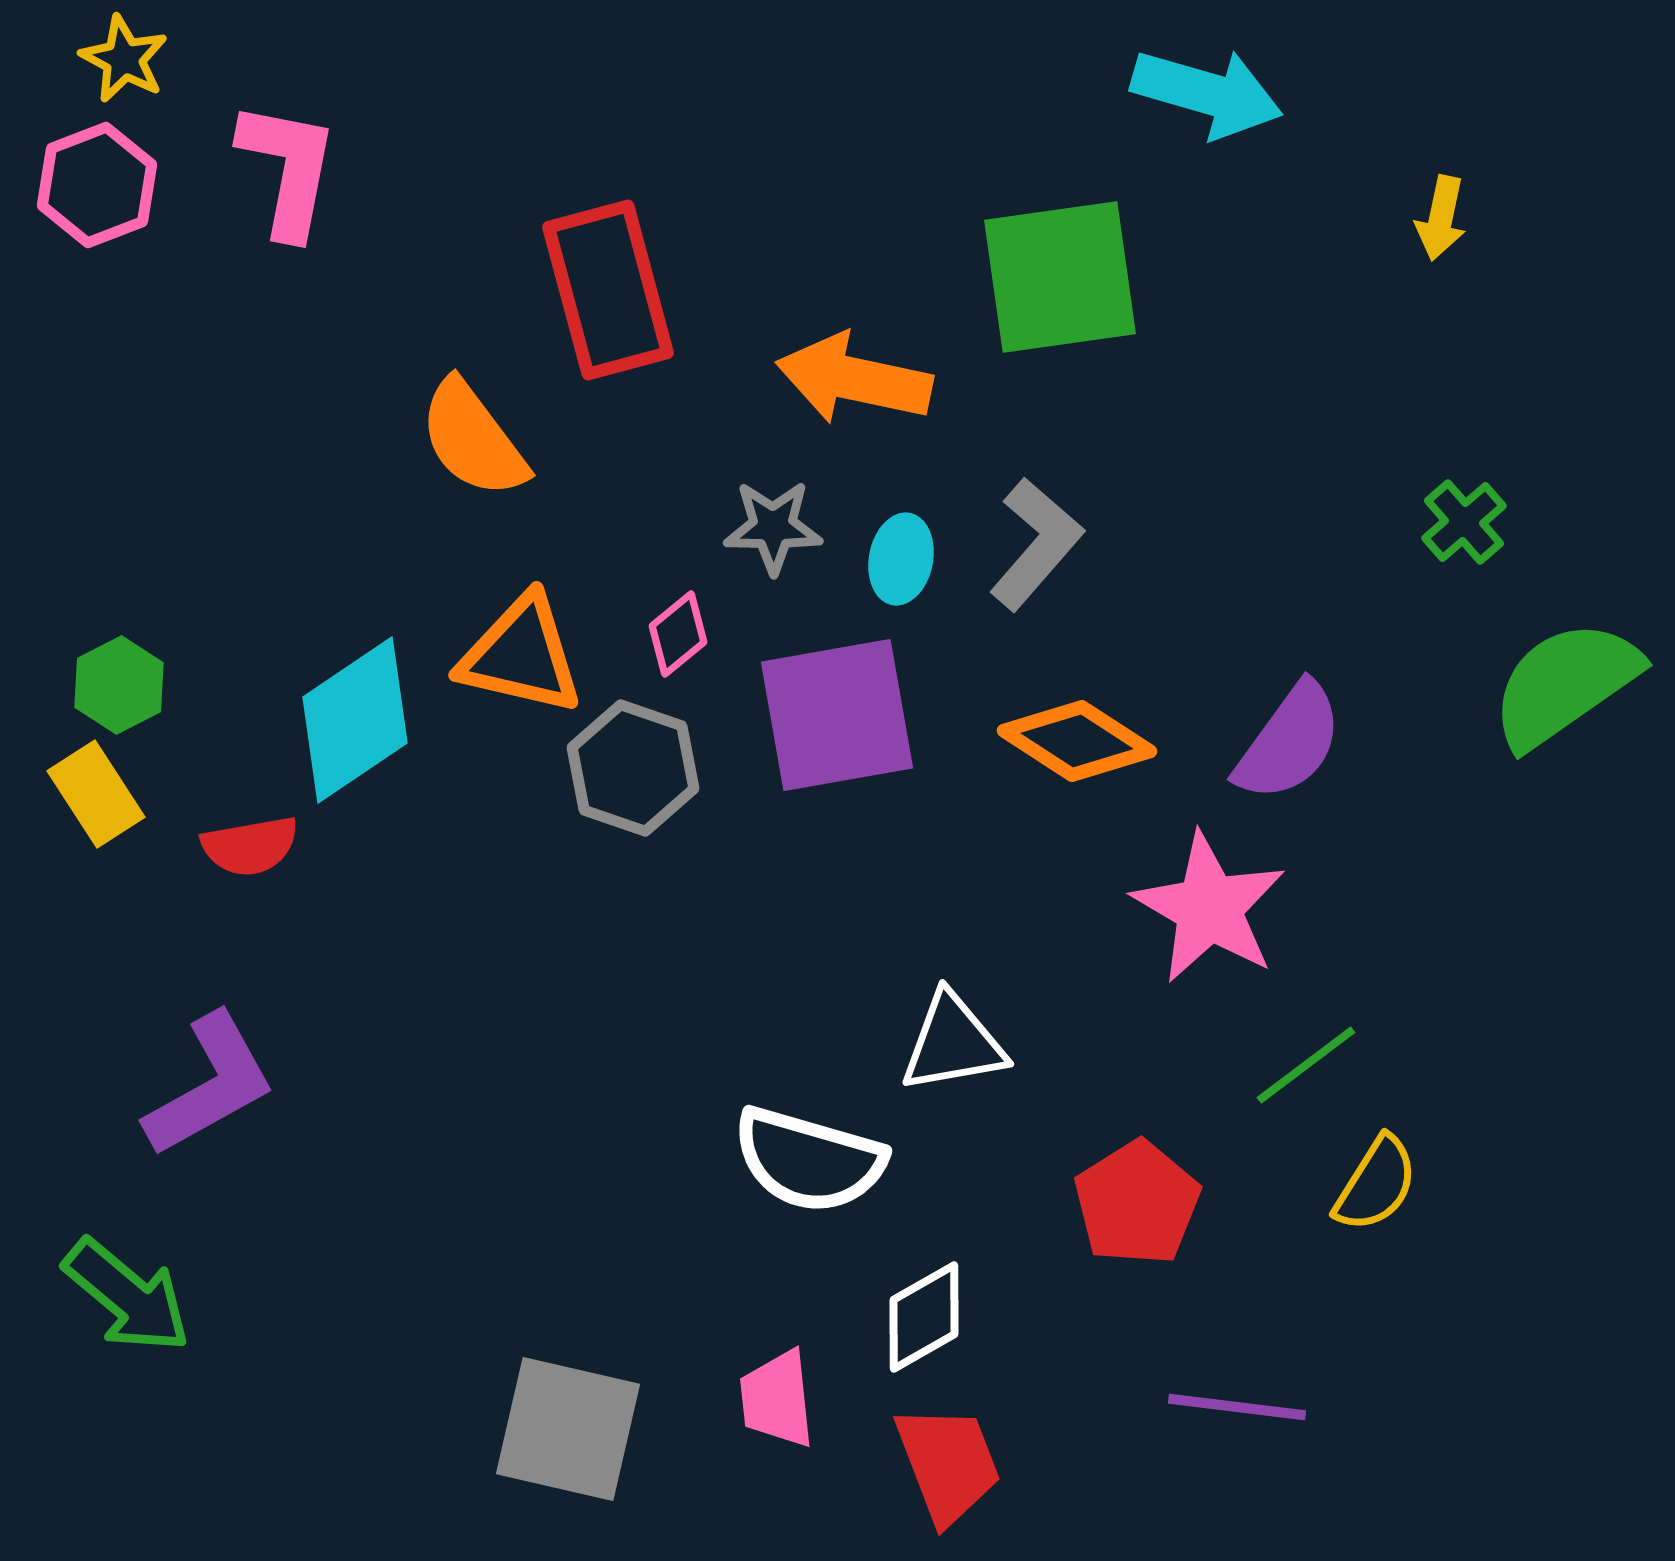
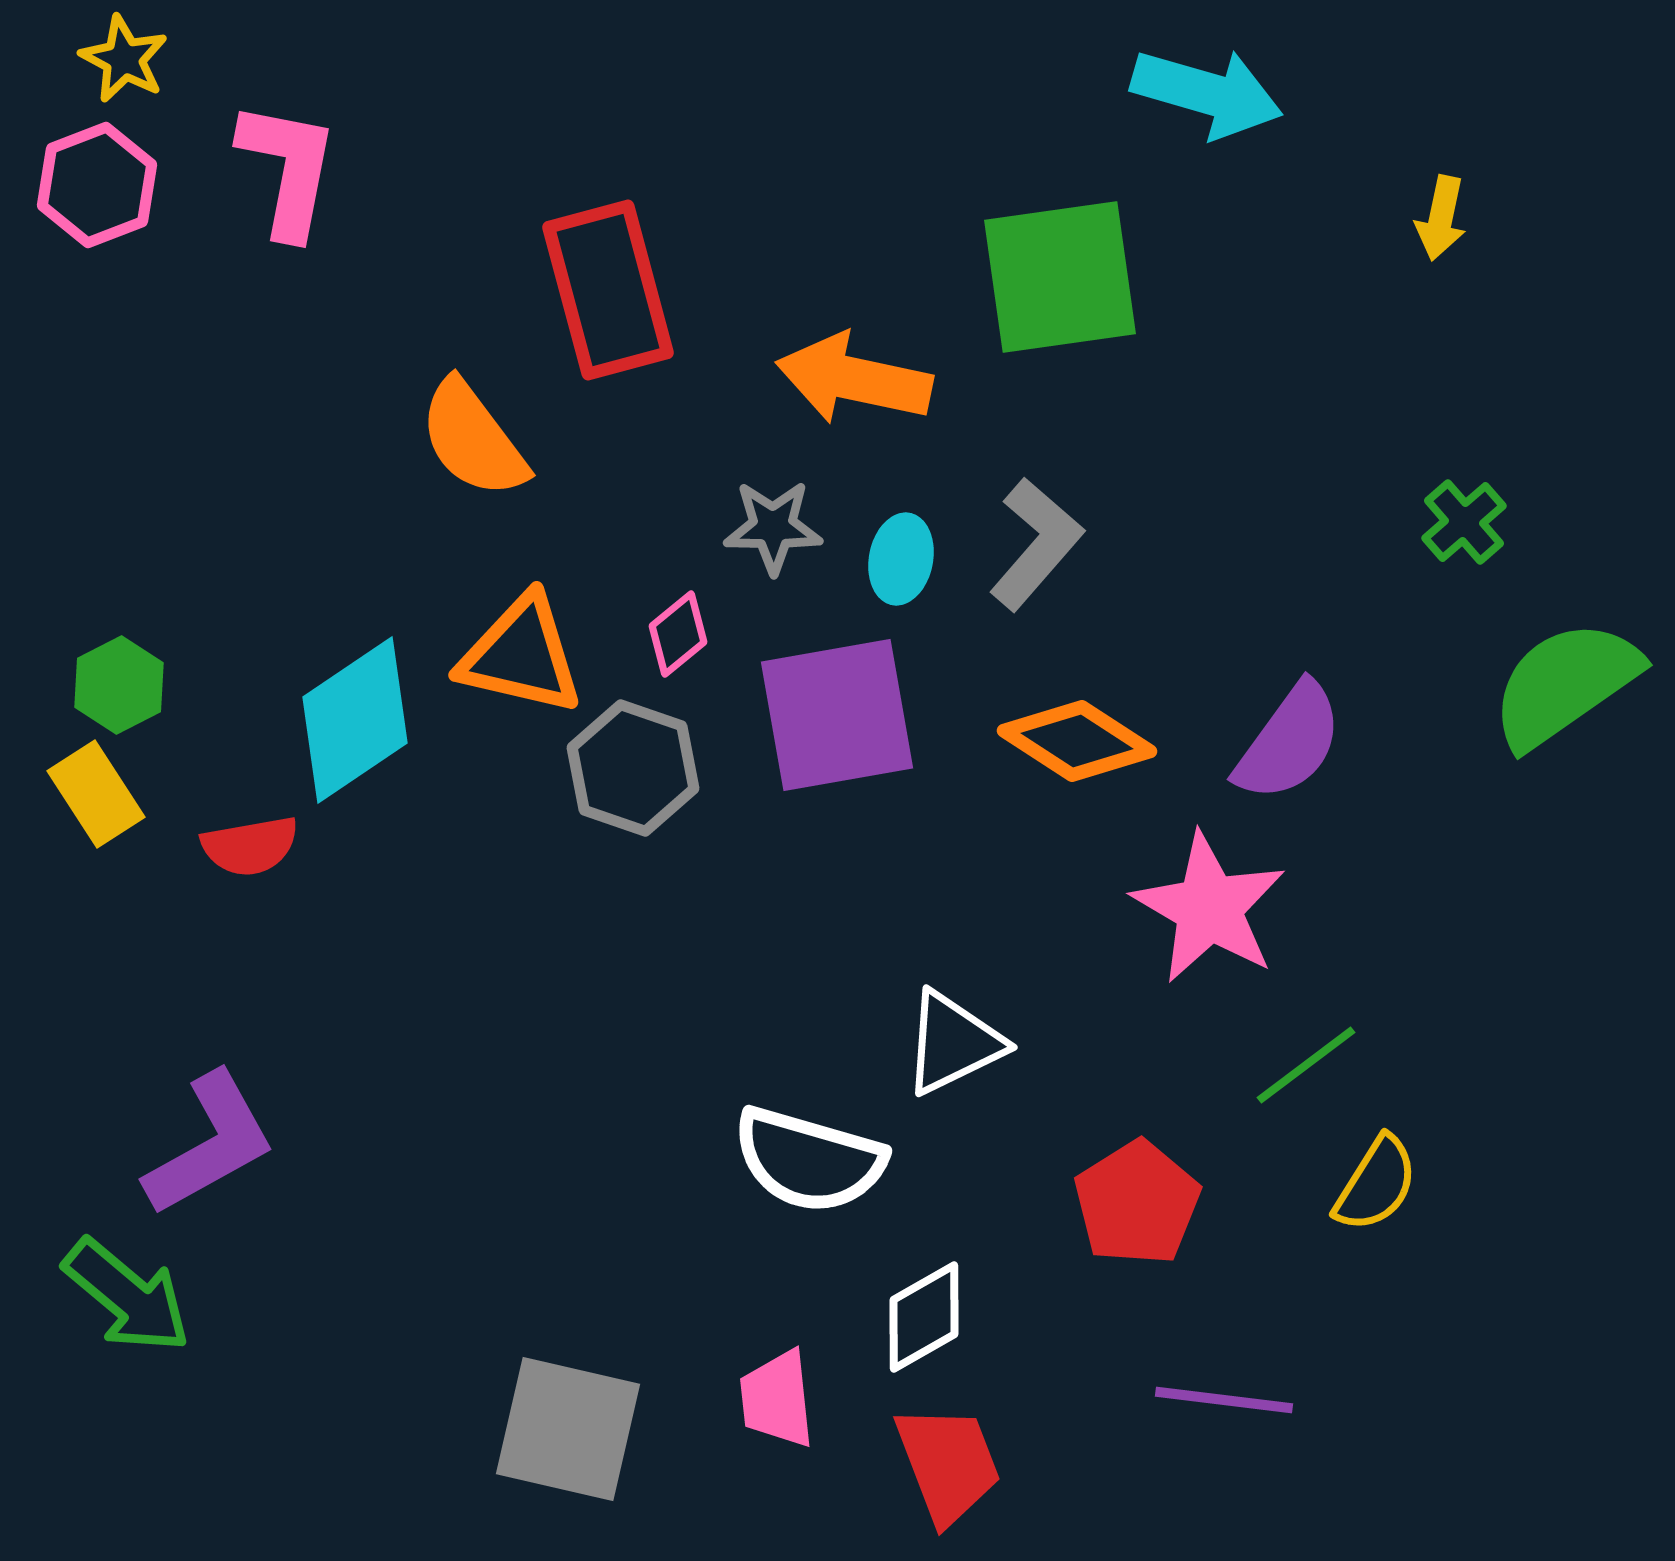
white triangle: rotated 16 degrees counterclockwise
purple L-shape: moved 59 px down
purple line: moved 13 px left, 7 px up
